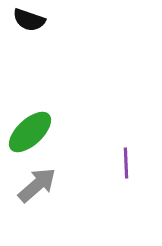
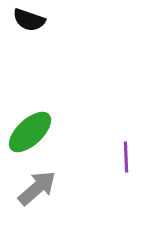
purple line: moved 6 px up
gray arrow: moved 3 px down
